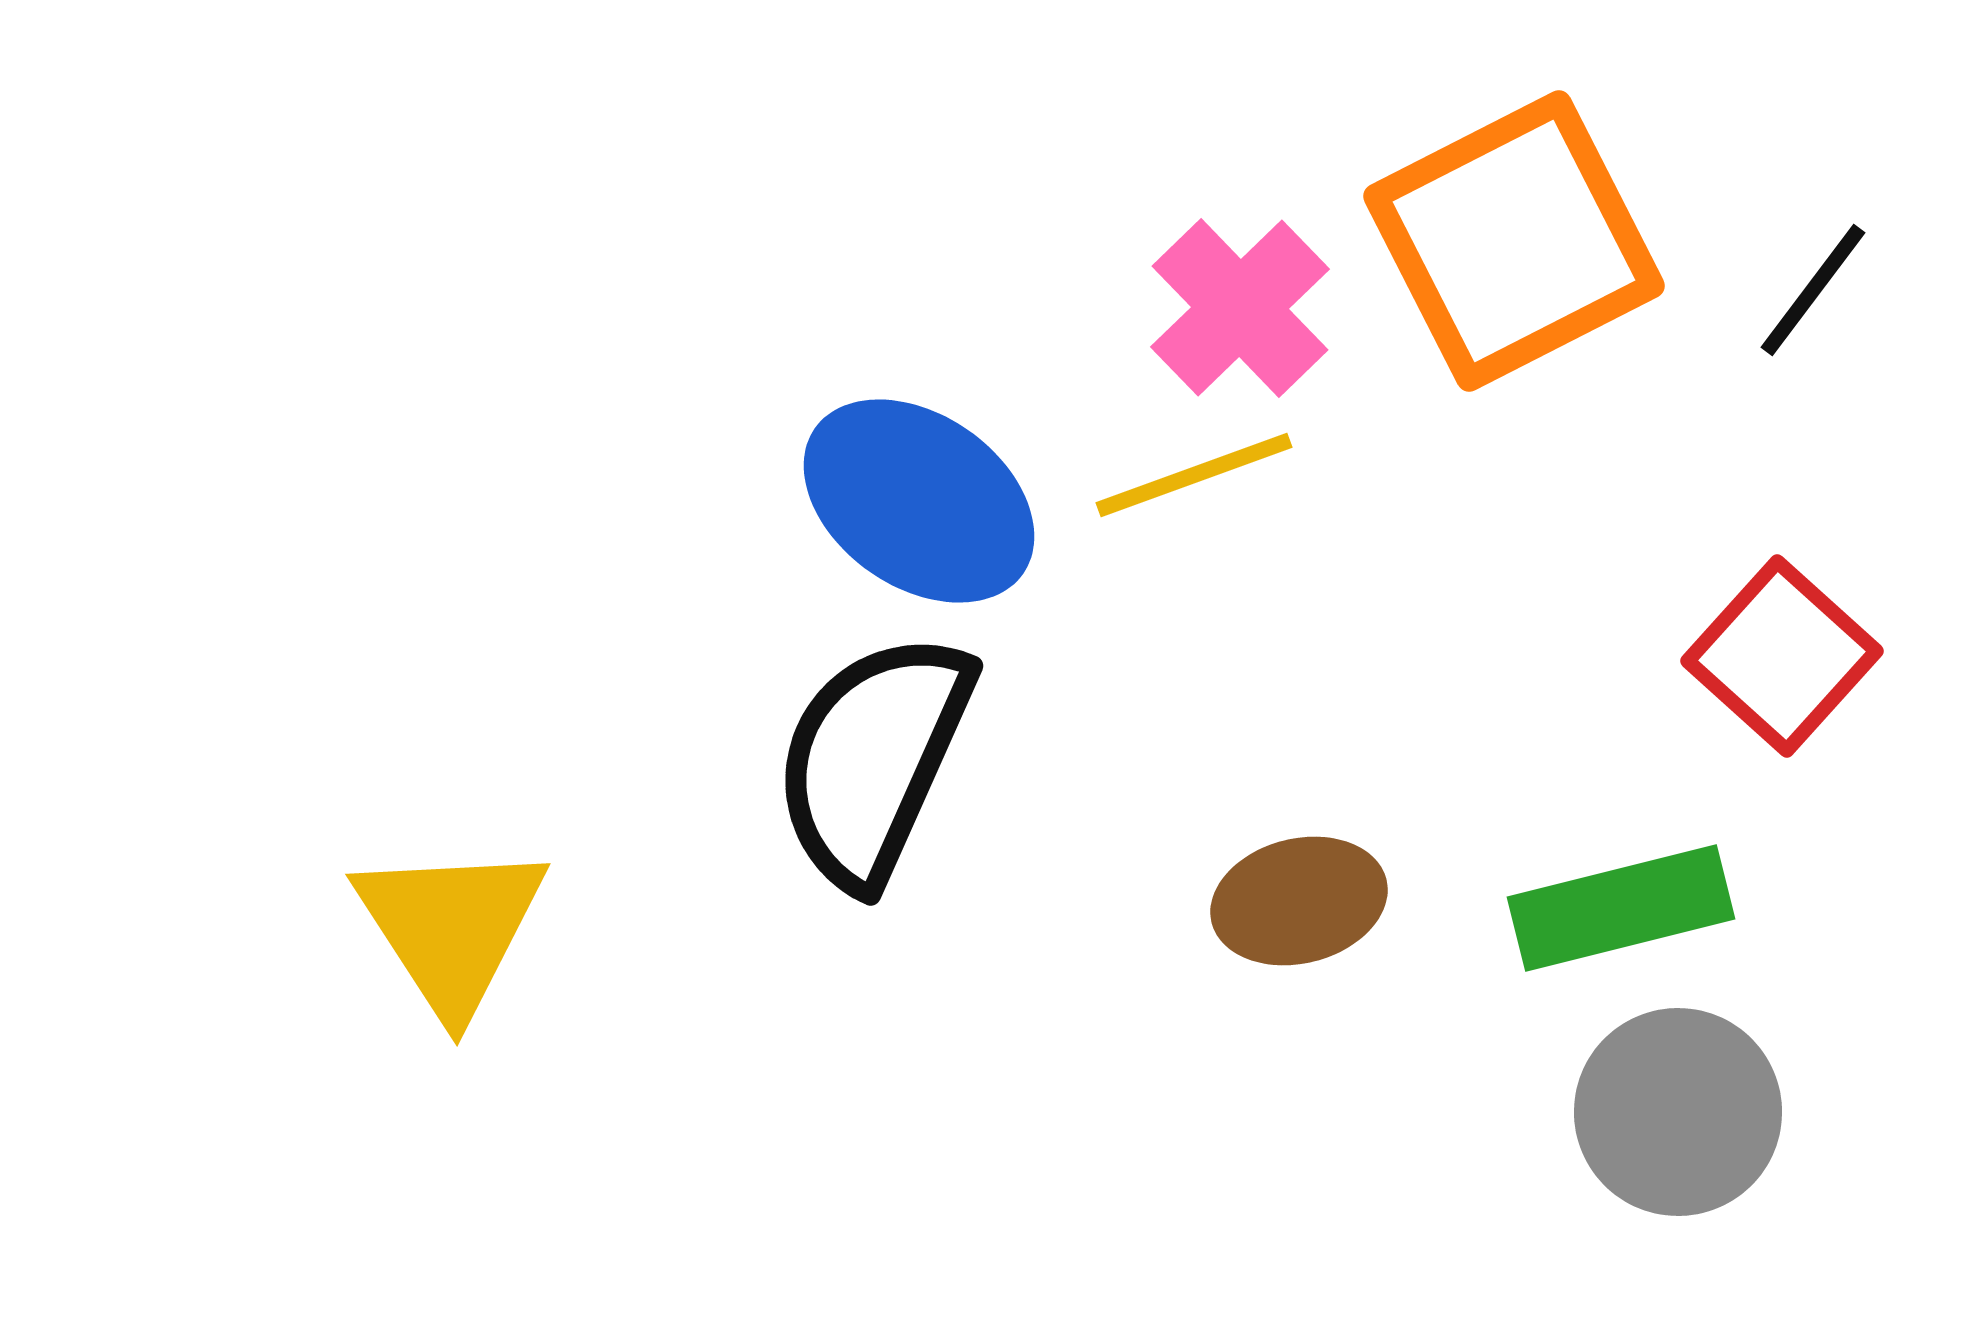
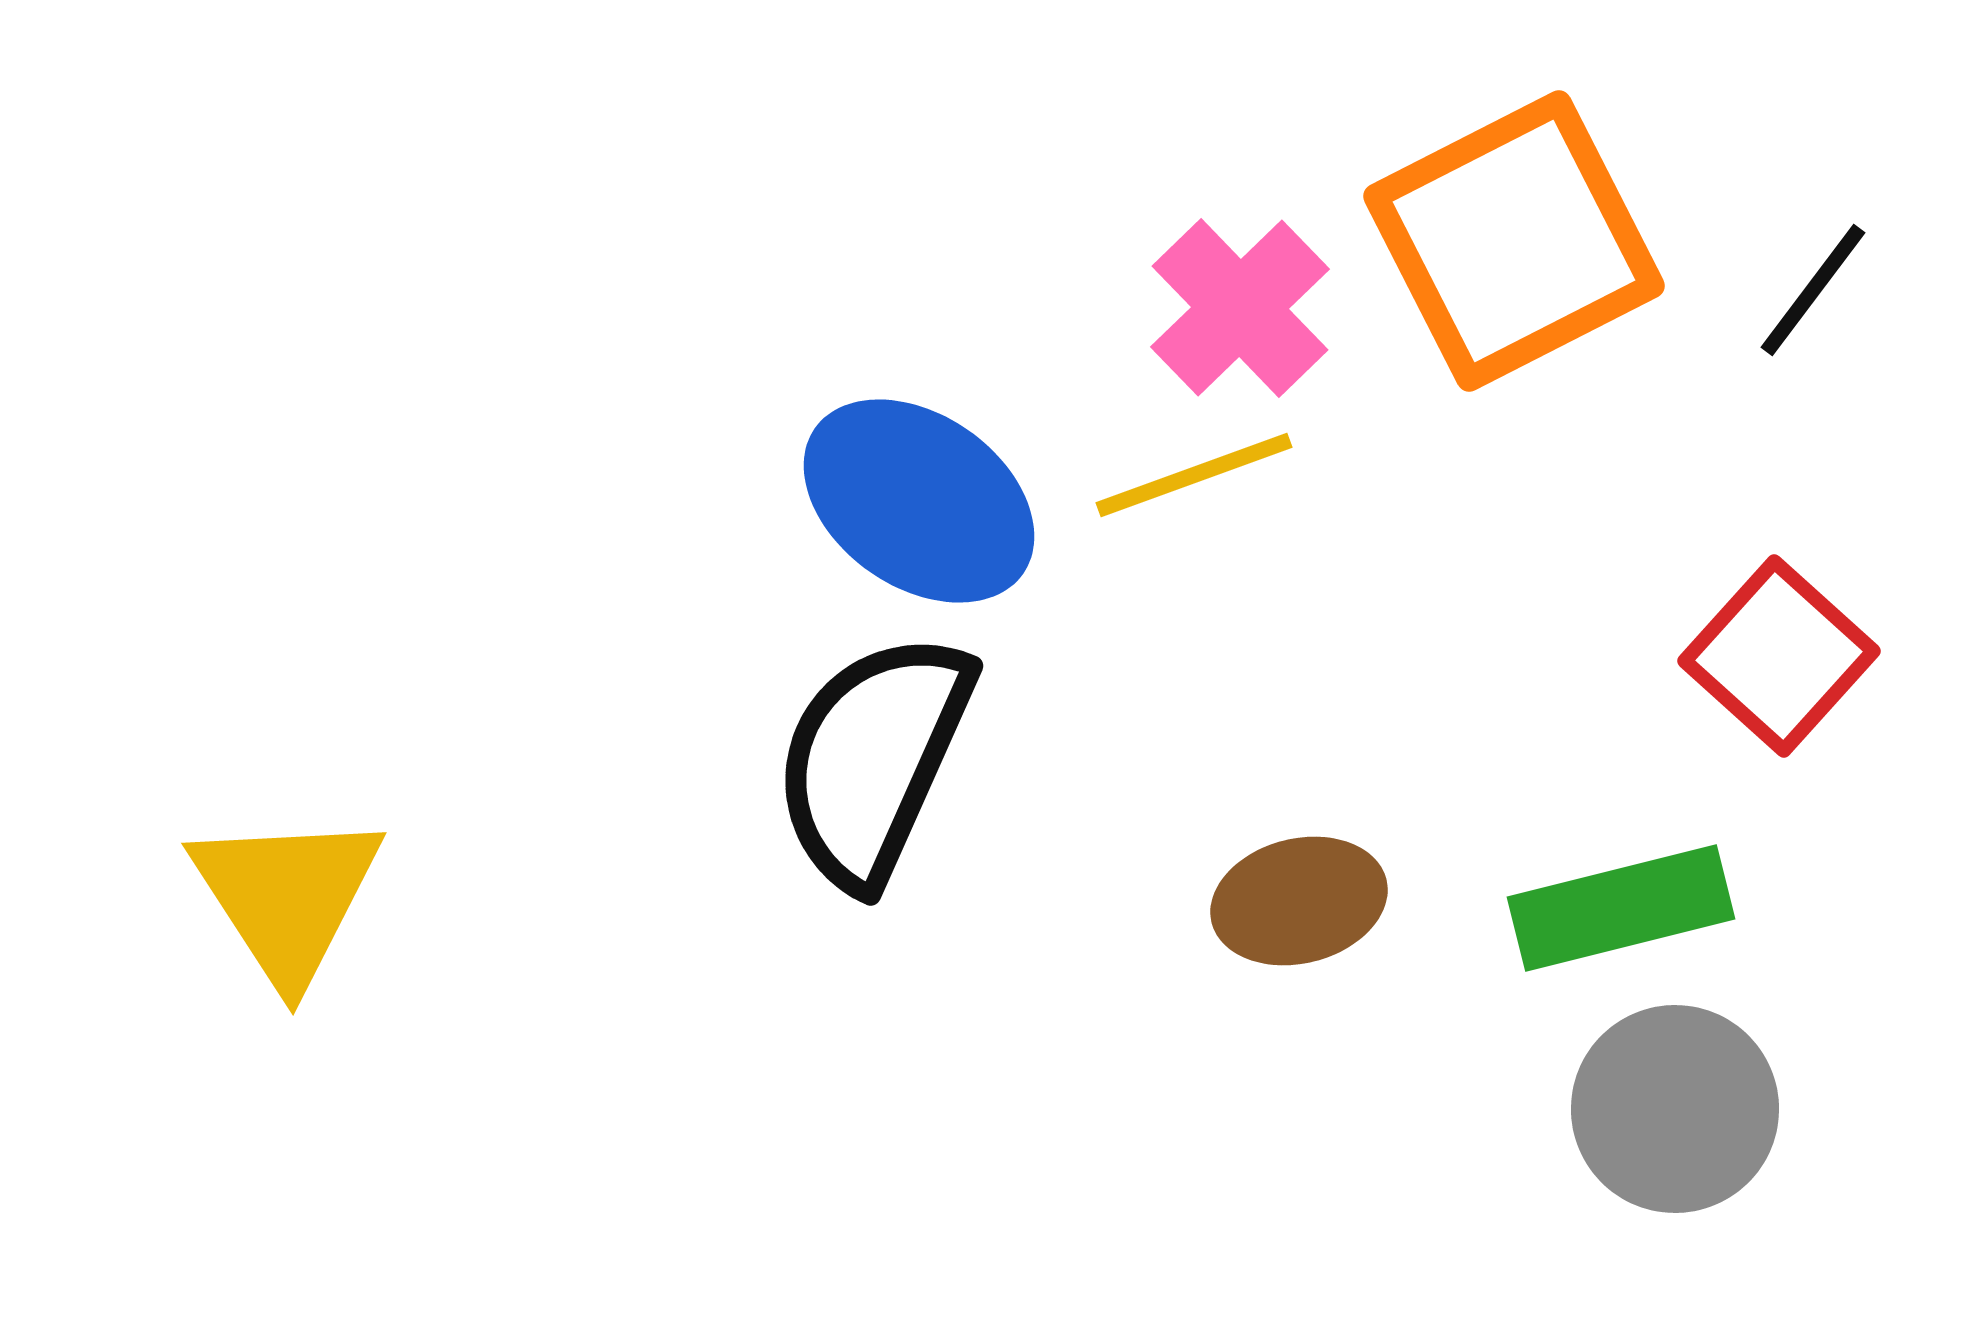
red square: moved 3 px left
yellow triangle: moved 164 px left, 31 px up
gray circle: moved 3 px left, 3 px up
